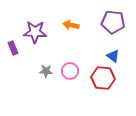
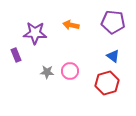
purple star: moved 1 px down
purple rectangle: moved 3 px right, 7 px down
gray star: moved 1 px right, 1 px down
red hexagon: moved 4 px right, 5 px down; rotated 20 degrees counterclockwise
